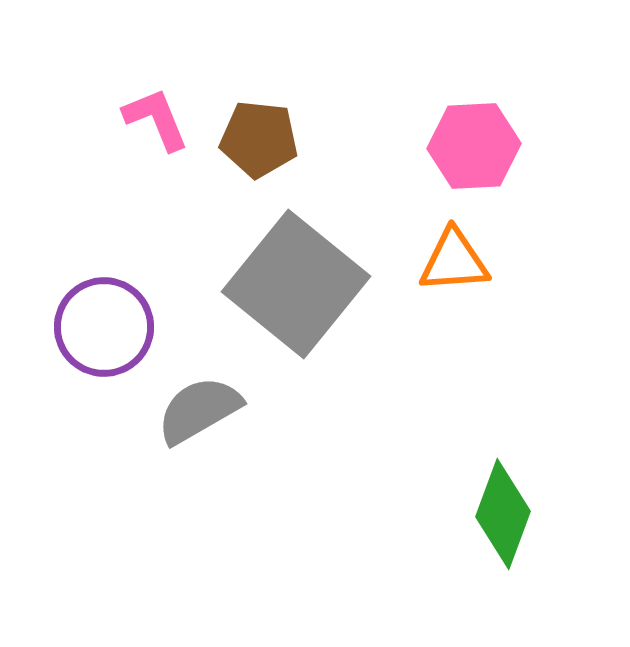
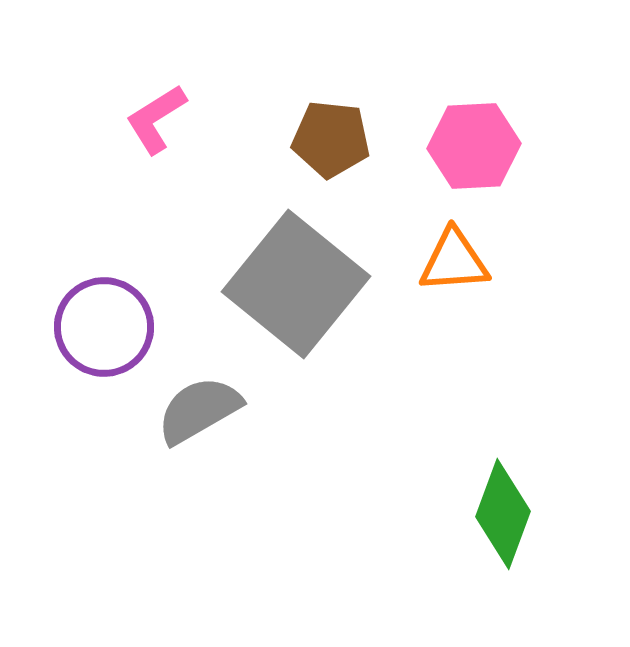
pink L-shape: rotated 100 degrees counterclockwise
brown pentagon: moved 72 px right
